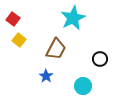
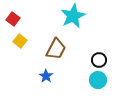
cyan star: moved 2 px up
yellow square: moved 1 px right, 1 px down
black circle: moved 1 px left, 1 px down
cyan circle: moved 15 px right, 6 px up
